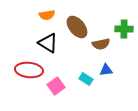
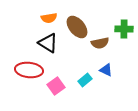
orange semicircle: moved 2 px right, 3 px down
brown semicircle: moved 1 px left, 1 px up
blue triangle: rotated 32 degrees clockwise
cyan rectangle: moved 1 px left, 1 px down; rotated 72 degrees counterclockwise
